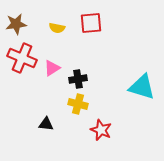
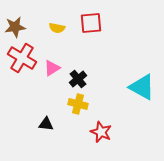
brown star: moved 1 px left, 3 px down
red cross: rotated 8 degrees clockwise
black cross: rotated 30 degrees counterclockwise
cyan triangle: rotated 12 degrees clockwise
red star: moved 2 px down
